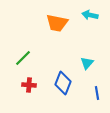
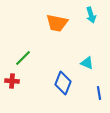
cyan arrow: moved 1 px right; rotated 119 degrees counterclockwise
cyan triangle: rotated 48 degrees counterclockwise
red cross: moved 17 px left, 4 px up
blue line: moved 2 px right
